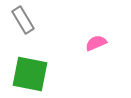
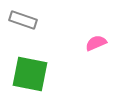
gray rectangle: rotated 40 degrees counterclockwise
